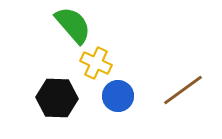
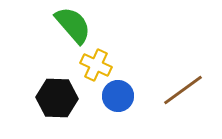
yellow cross: moved 2 px down
